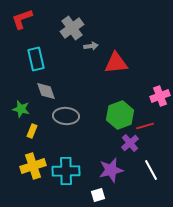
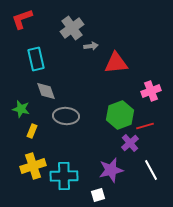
pink cross: moved 9 px left, 5 px up
cyan cross: moved 2 px left, 5 px down
